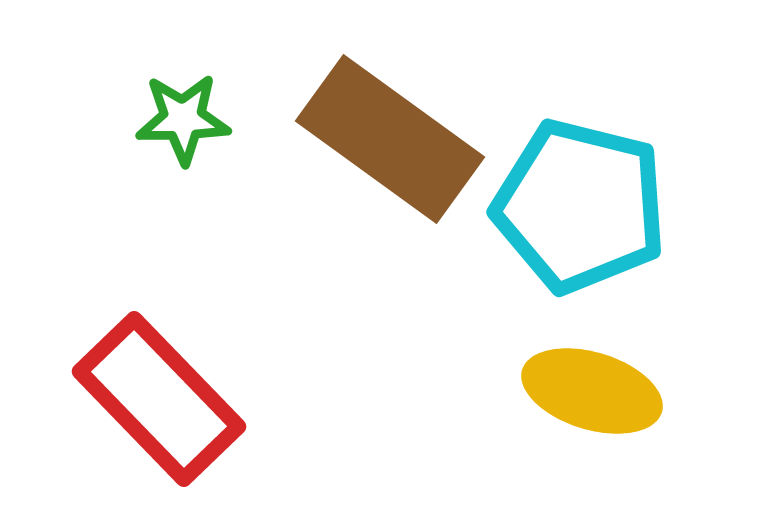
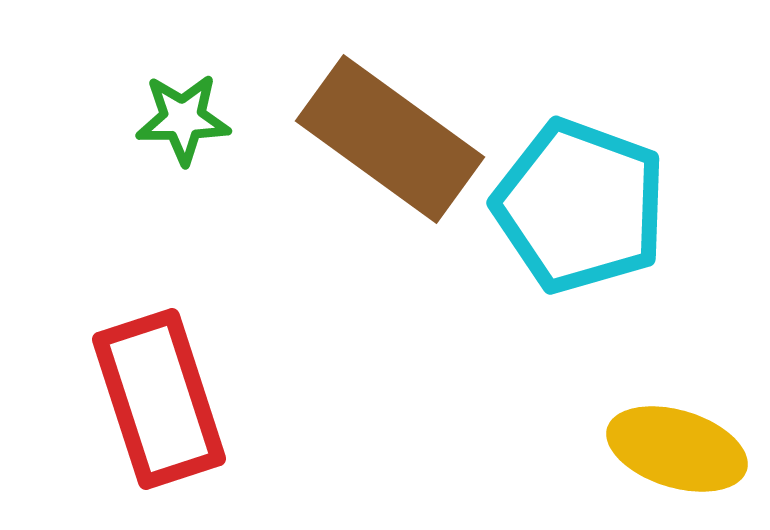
cyan pentagon: rotated 6 degrees clockwise
yellow ellipse: moved 85 px right, 58 px down
red rectangle: rotated 26 degrees clockwise
